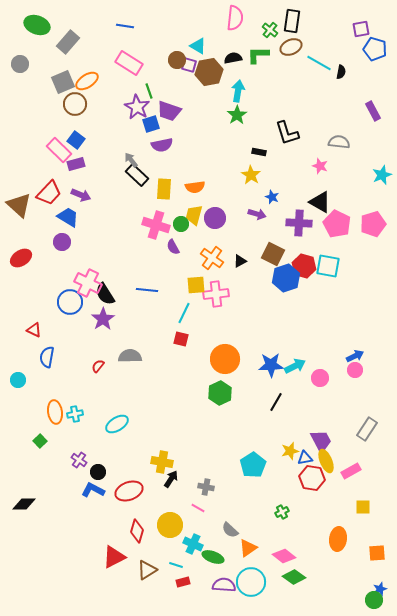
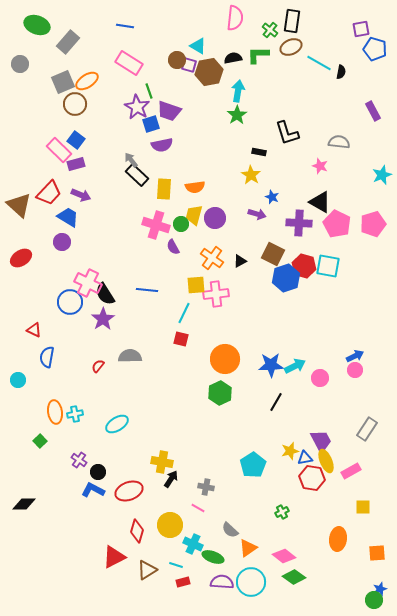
purple semicircle at (224, 585): moved 2 px left, 3 px up
